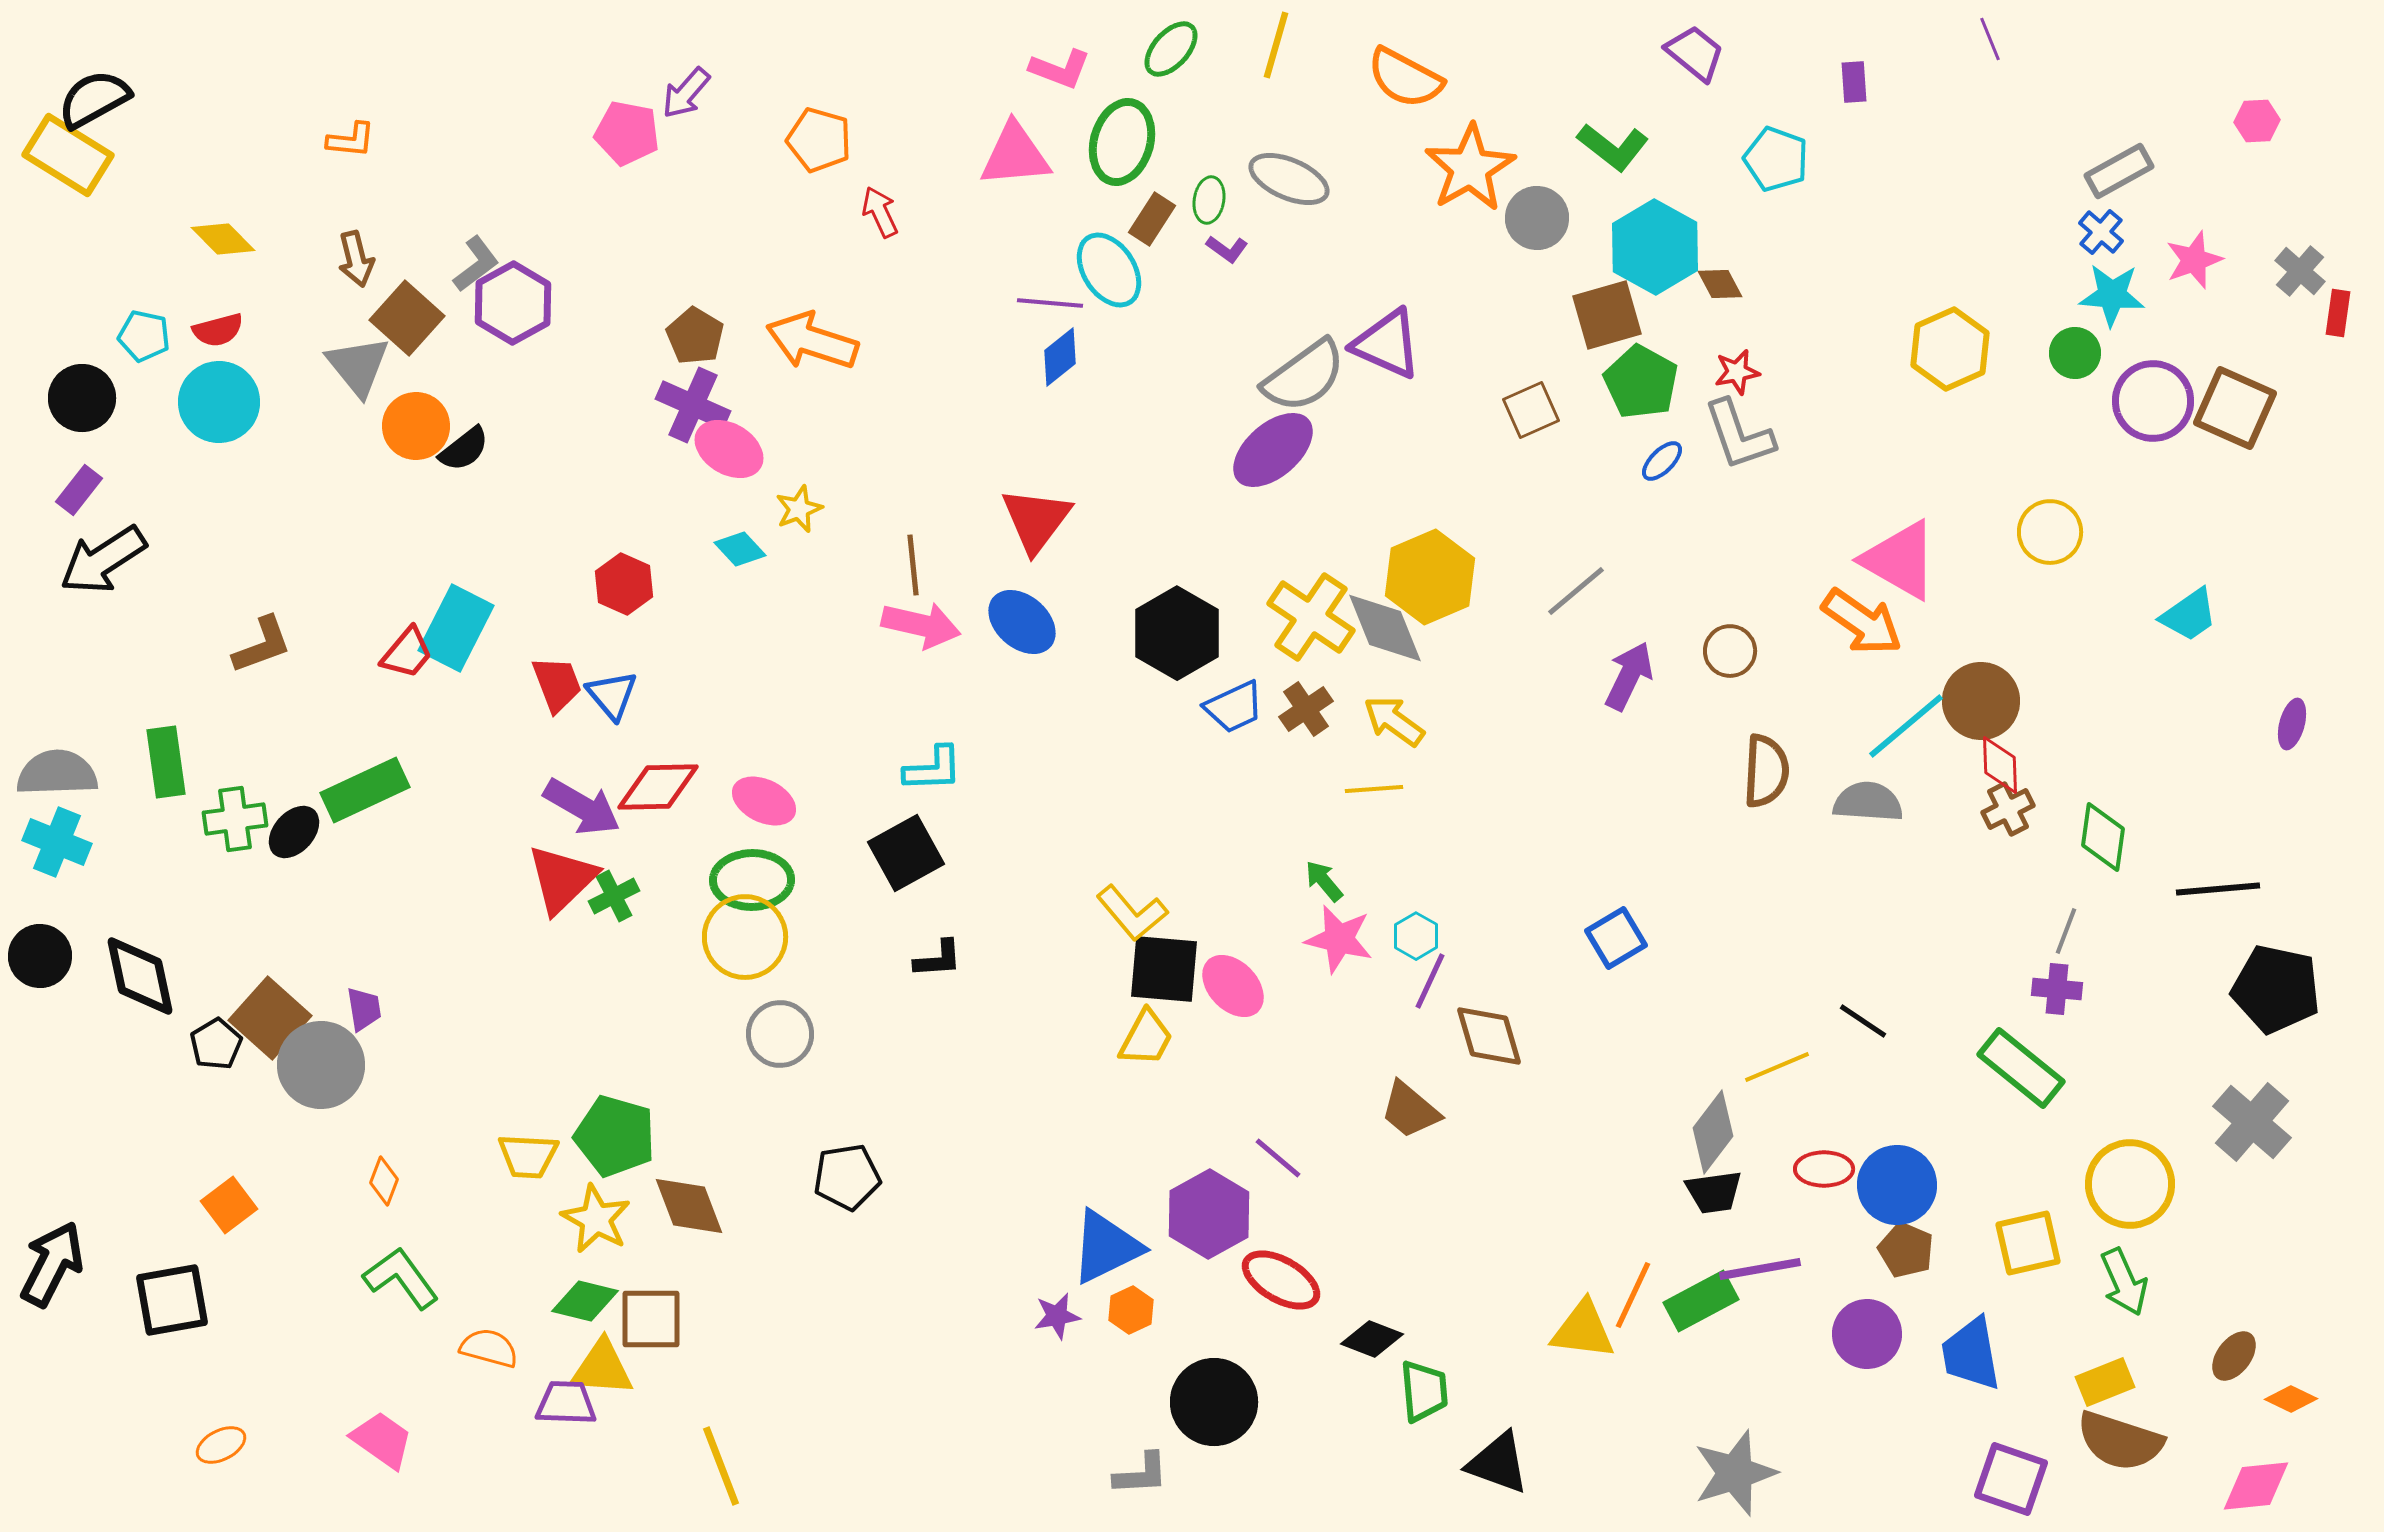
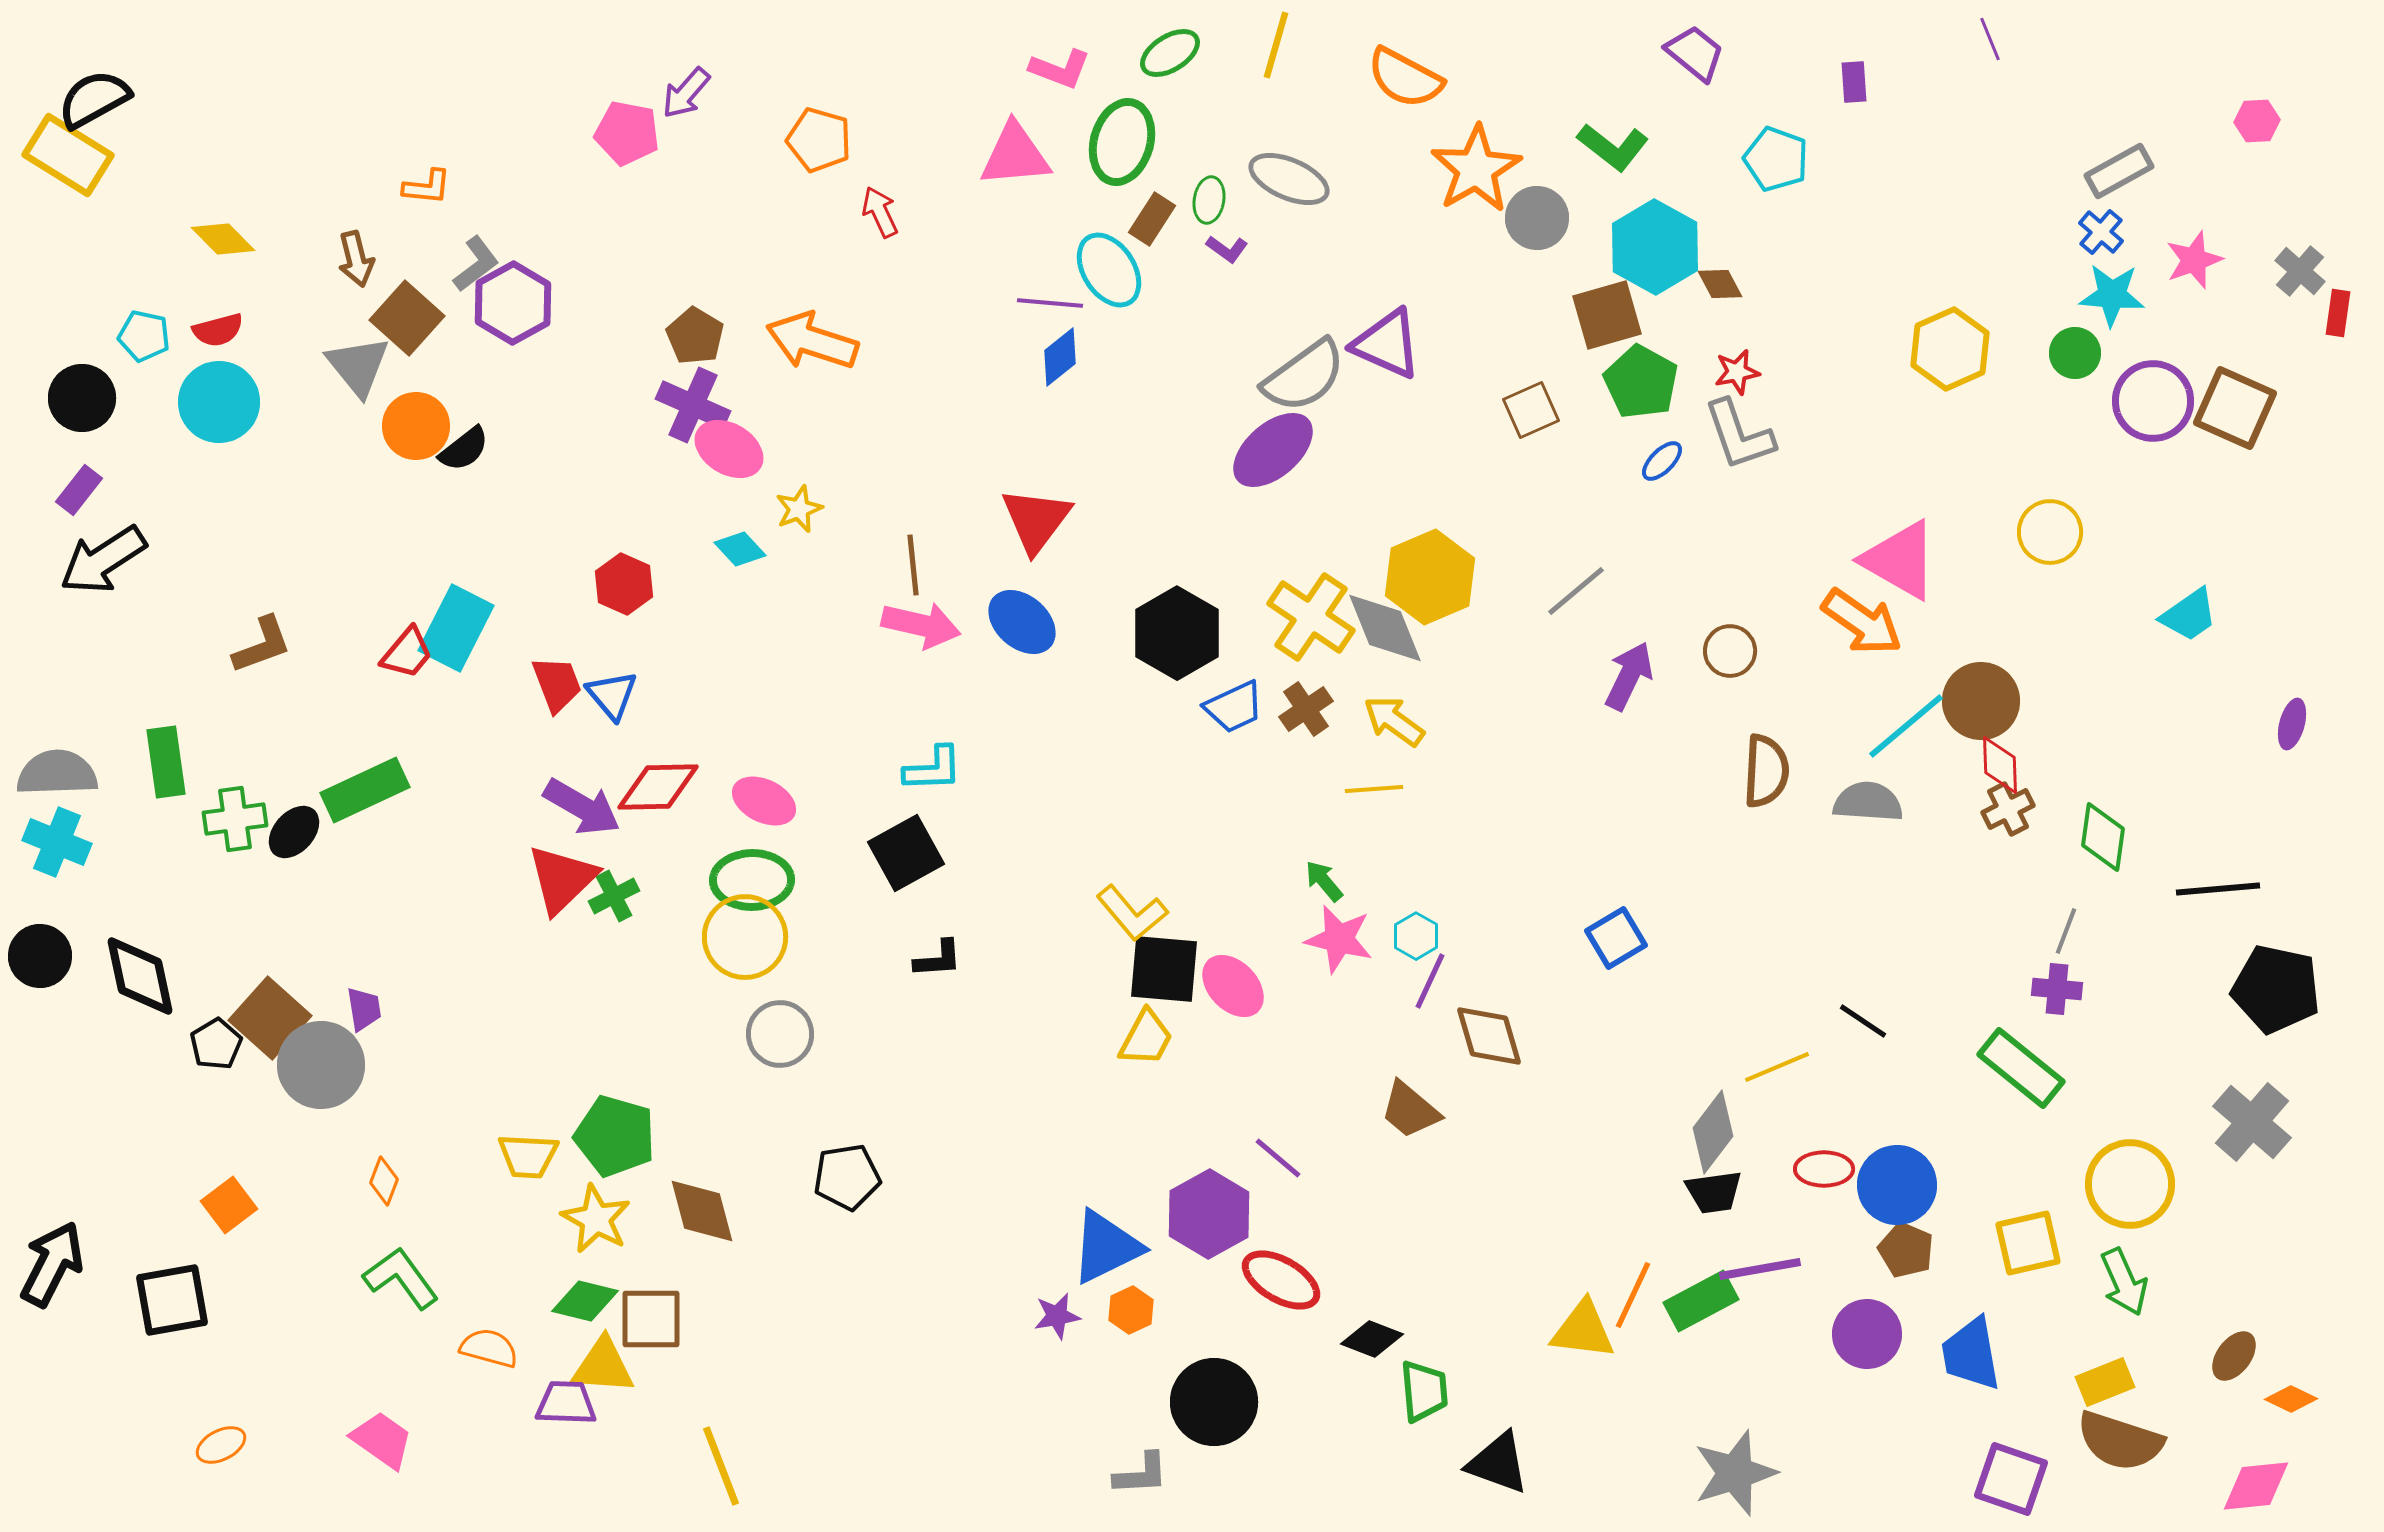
green ellipse at (1171, 49): moved 1 px left, 4 px down; rotated 16 degrees clockwise
orange L-shape at (351, 140): moved 76 px right, 47 px down
orange star at (1470, 168): moved 6 px right, 1 px down
brown diamond at (689, 1206): moved 13 px right, 5 px down; rotated 6 degrees clockwise
yellow triangle at (602, 1368): moved 1 px right, 2 px up
